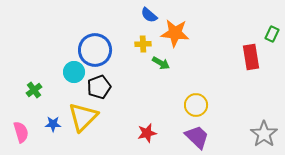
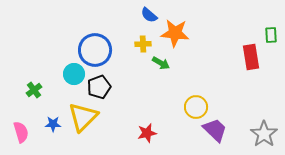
green rectangle: moved 1 px left, 1 px down; rotated 28 degrees counterclockwise
cyan circle: moved 2 px down
yellow circle: moved 2 px down
purple trapezoid: moved 18 px right, 7 px up
